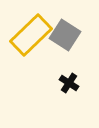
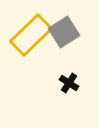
gray square: moved 1 px left, 3 px up; rotated 24 degrees clockwise
